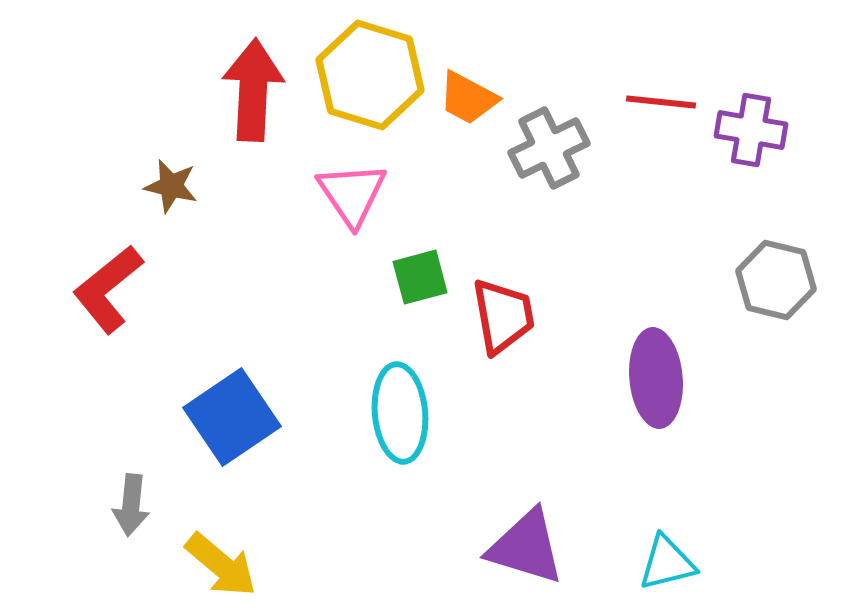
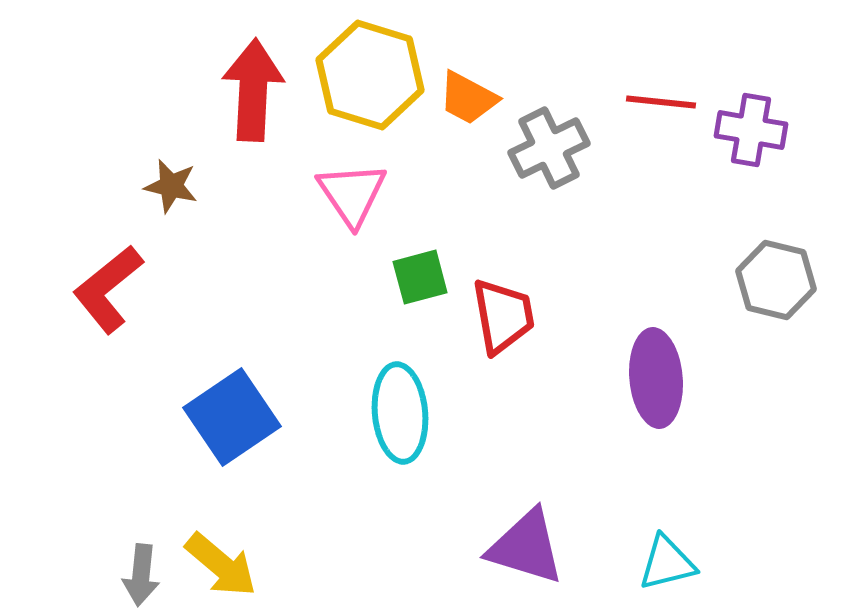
gray arrow: moved 10 px right, 70 px down
